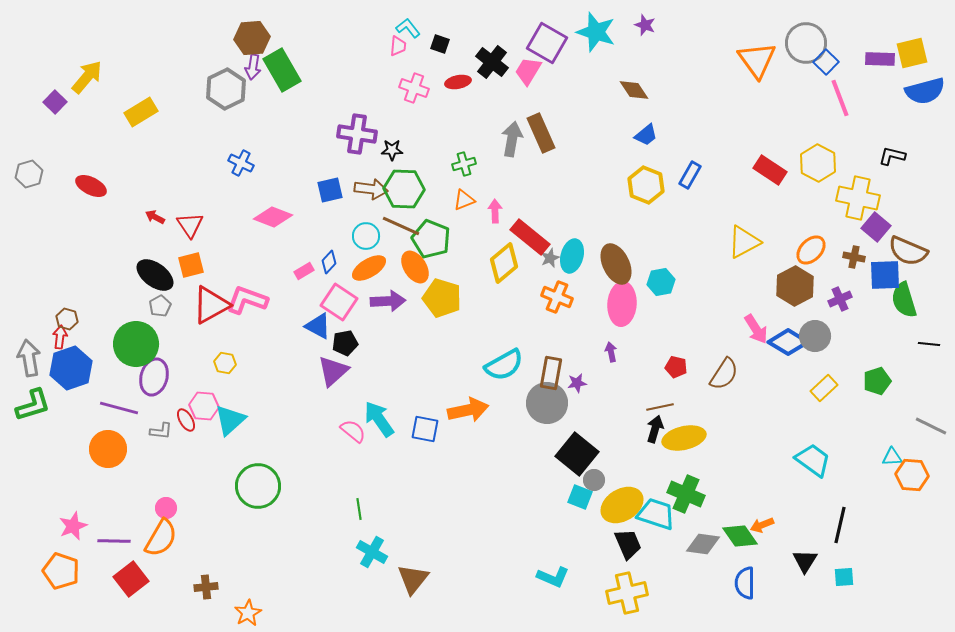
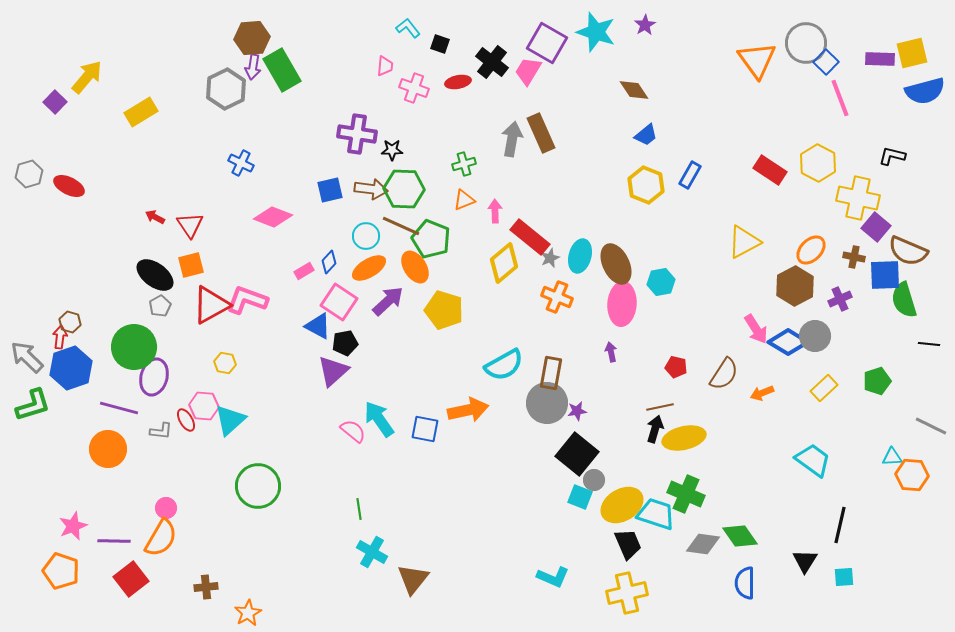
purple star at (645, 25): rotated 20 degrees clockwise
pink trapezoid at (398, 46): moved 13 px left, 20 px down
red ellipse at (91, 186): moved 22 px left
cyan ellipse at (572, 256): moved 8 px right
yellow pentagon at (442, 298): moved 2 px right, 12 px down
purple arrow at (388, 301): rotated 40 degrees counterclockwise
brown hexagon at (67, 319): moved 3 px right, 3 px down
green circle at (136, 344): moved 2 px left, 3 px down
gray arrow at (29, 358): moved 2 px left, 1 px up; rotated 36 degrees counterclockwise
purple star at (577, 383): moved 28 px down
orange arrow at (762, 525): moved 132 px up
